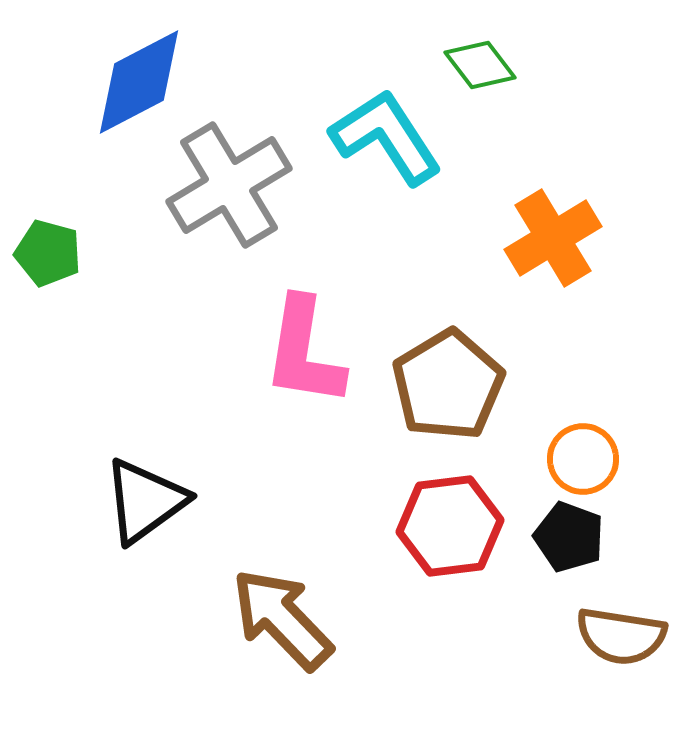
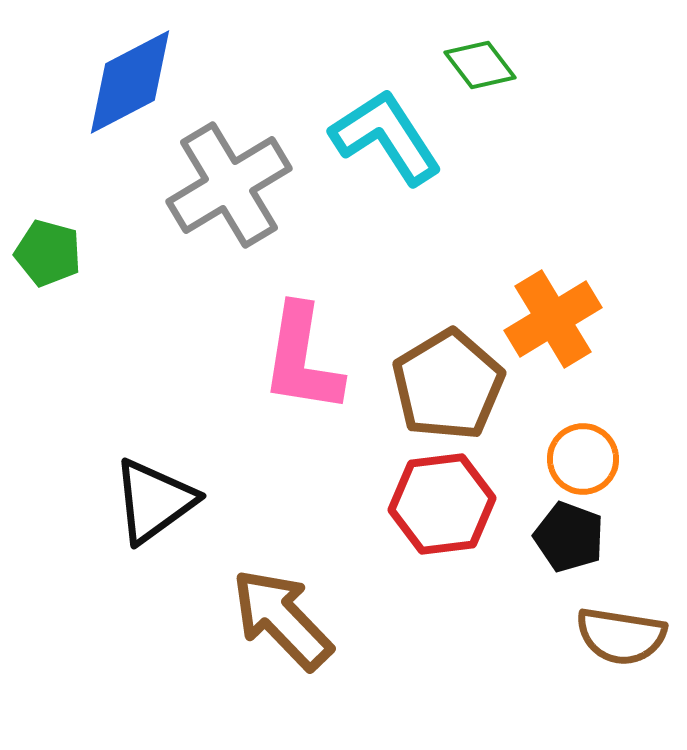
blue diamond: moved 9 px left
orange cross: moved 81 px down
pink L-shape: moved 2 px left, 7 px down
black triangle: moved 9 px right
red hexagon: moved 8 px left, 22 px up
